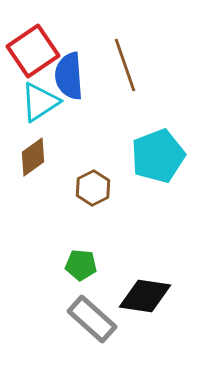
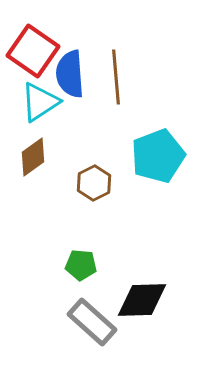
red square: rotated 21 degrees counterclockwise
brown line: moved 9 px left, 12 px down; rotated 14 degrees clockwise
blue semicircle: moved 1 px right, 2 px up
brown hexagon: moved 1 px right, 5 px up
black diamond: moved 3 px left, 4 px down; rotated 10 degrees counterclockwise
gray rectangle: moved 3 px down
